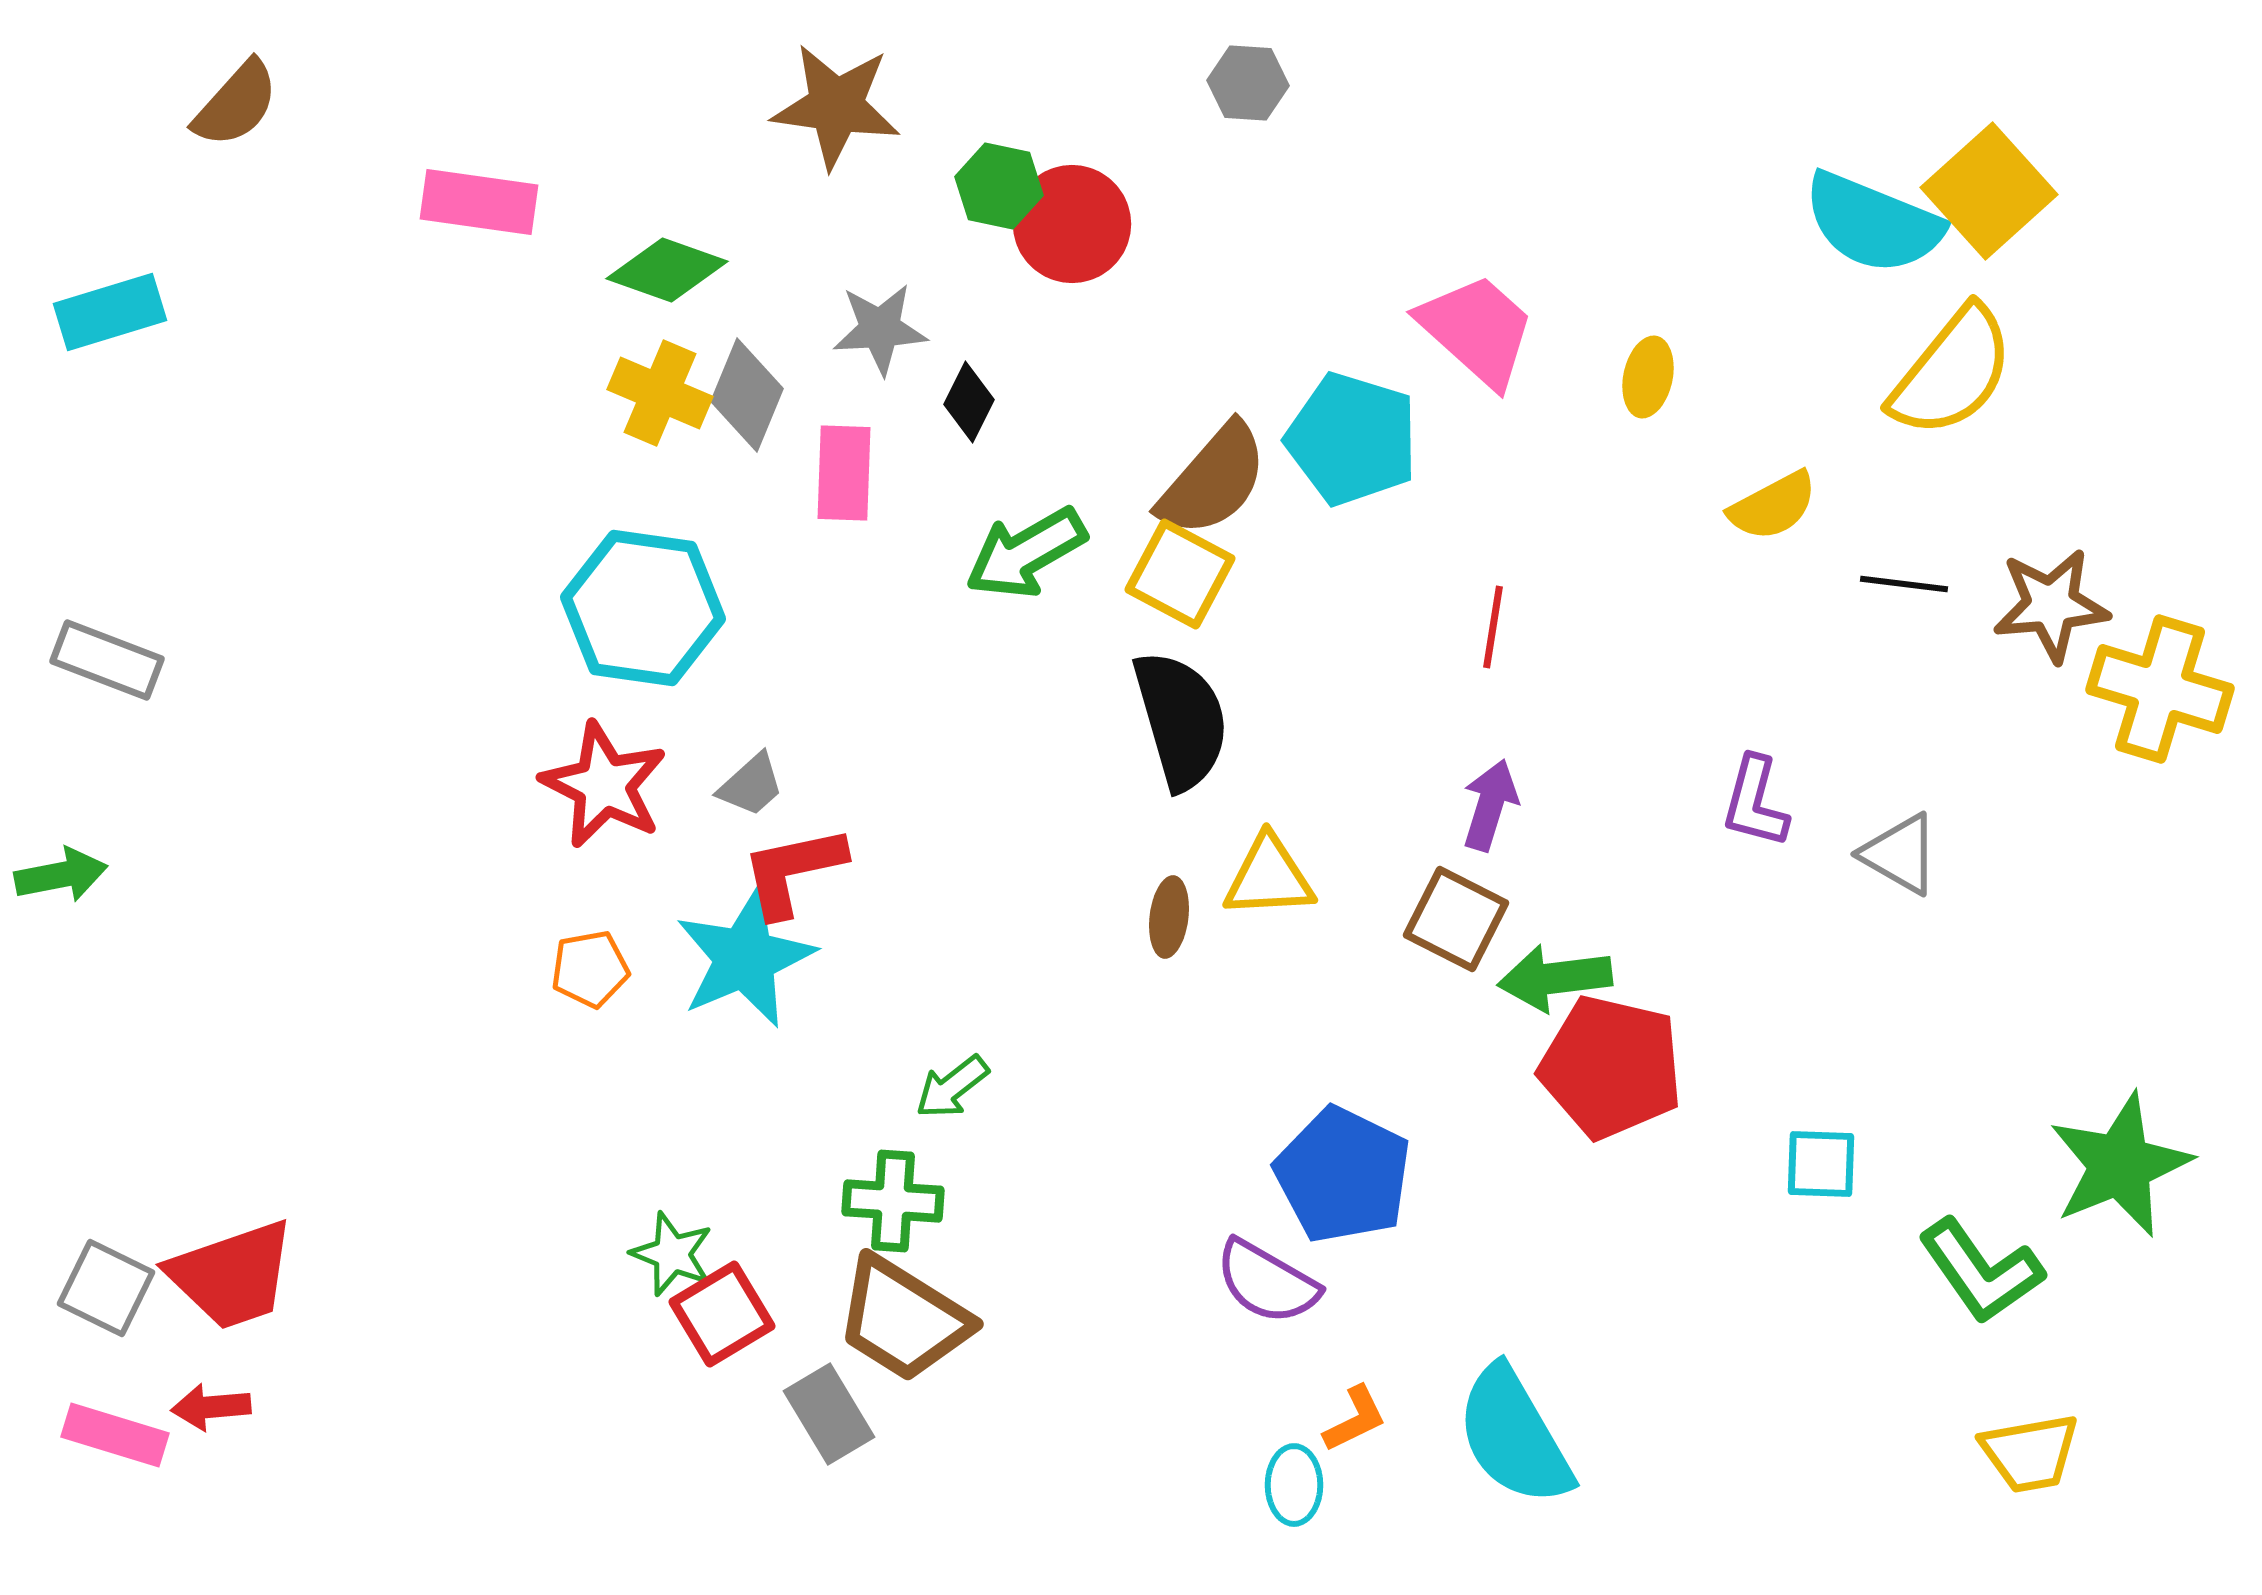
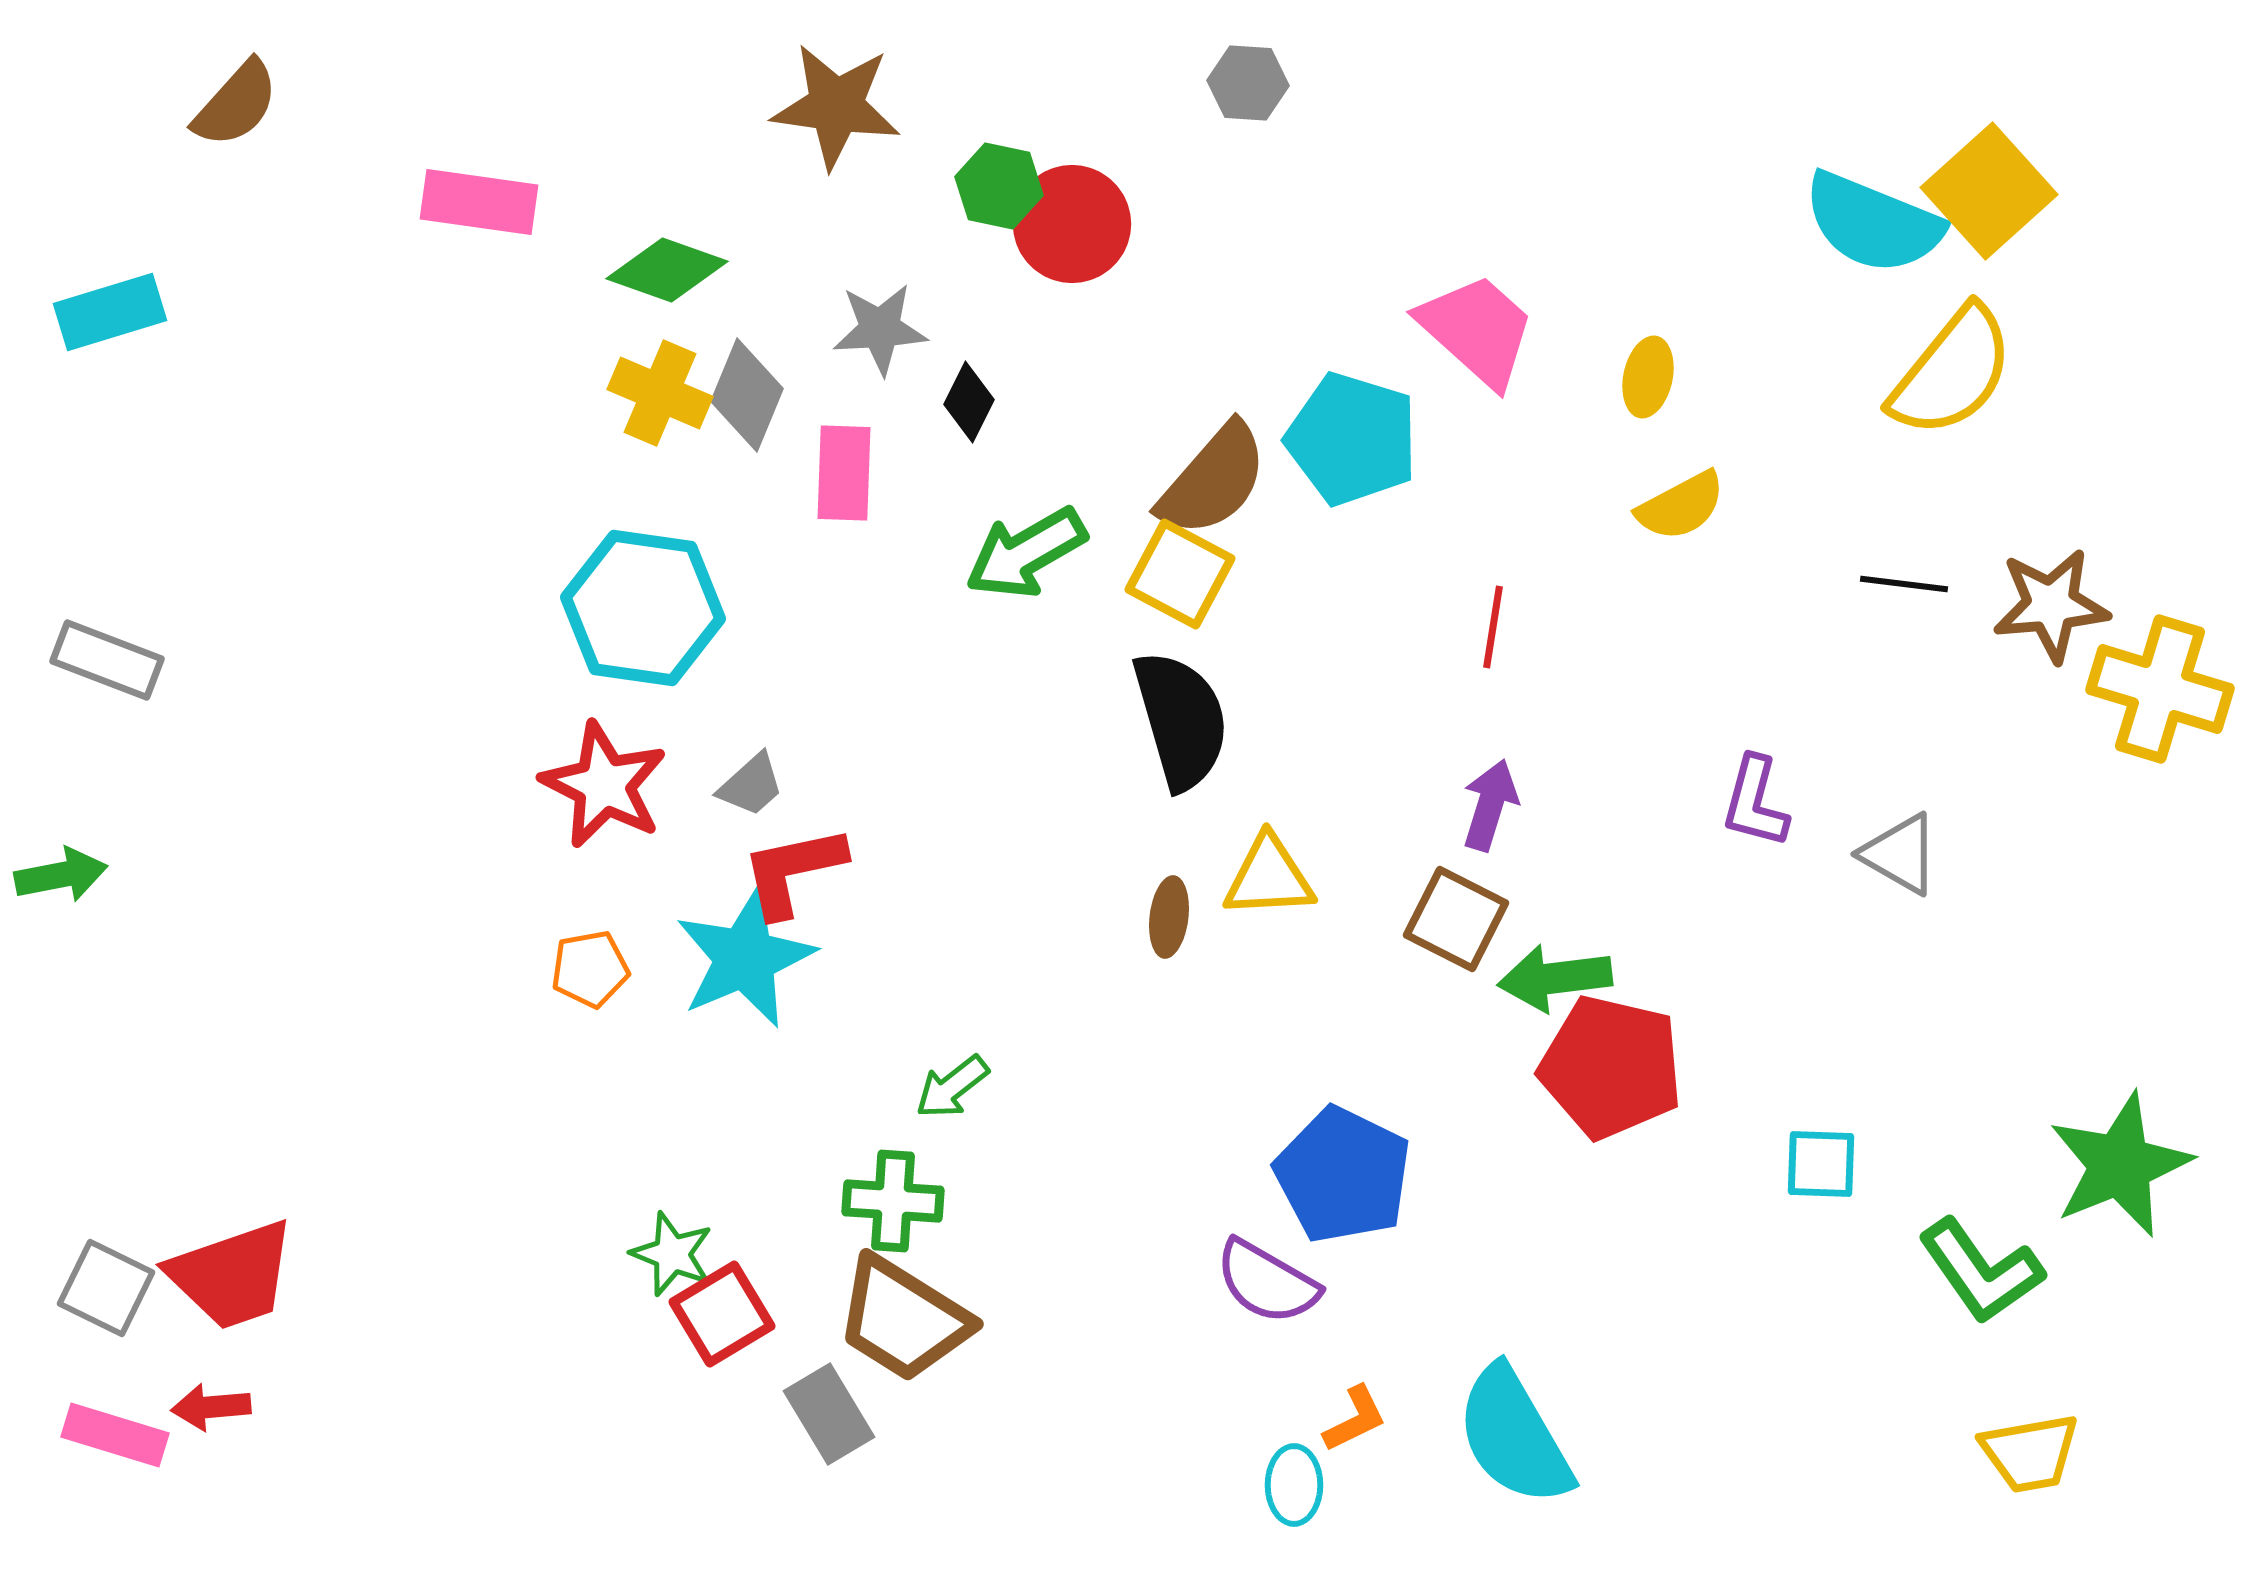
yellow semicircle at (1773, 506): moved 92 px left
